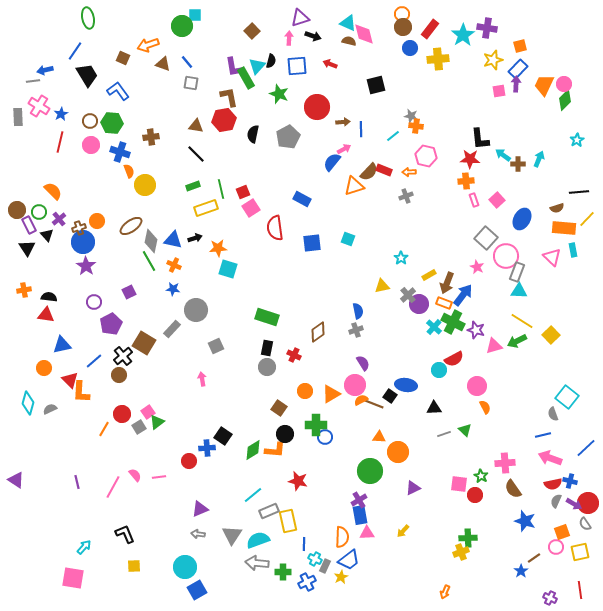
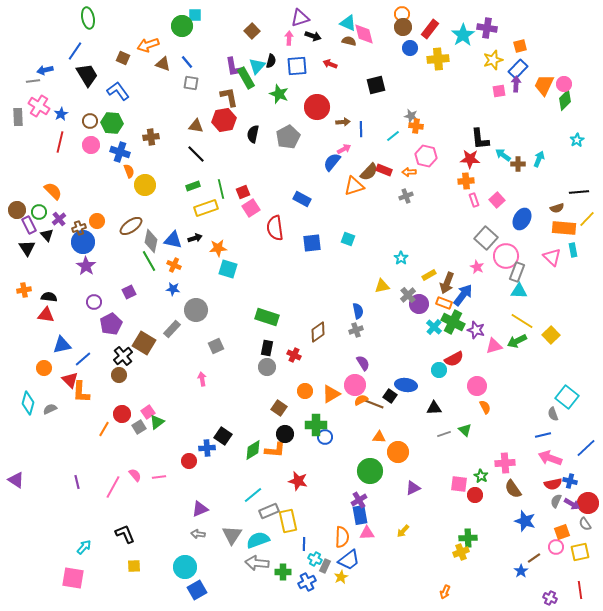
blue line at (94, 361): moved 11 px left, 2 px up
purple arrow at (574, 504): moved 2 px left
